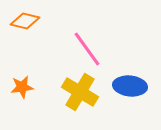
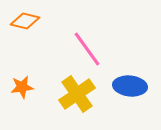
yellow cross: moved 3 px left, 2 px down; rotated 24 degrees clockwise
